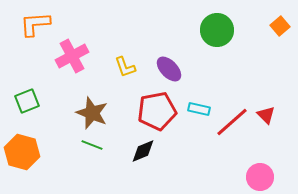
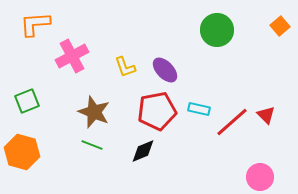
purple ellipse: moved 4 px left, 1 px down
brown star: moved 2 px right, 1 px up
